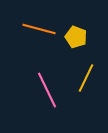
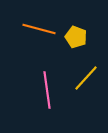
yellow line: rotated 16 degrees clockwise
pink line: rotated 18 degrees clockwise
